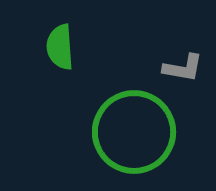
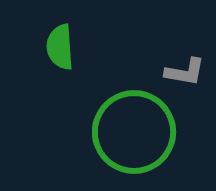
gray L-shape: moved 2 px right, 4 px down
